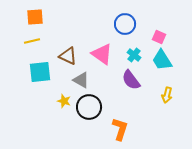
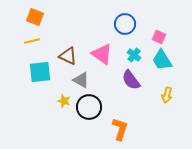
orange square: rotated 24 degrees clockwise
